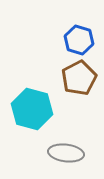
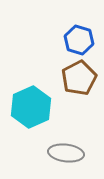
cyan hexagon: moved 1 px left, 2 px up; rotated 21 degrees clockwise
